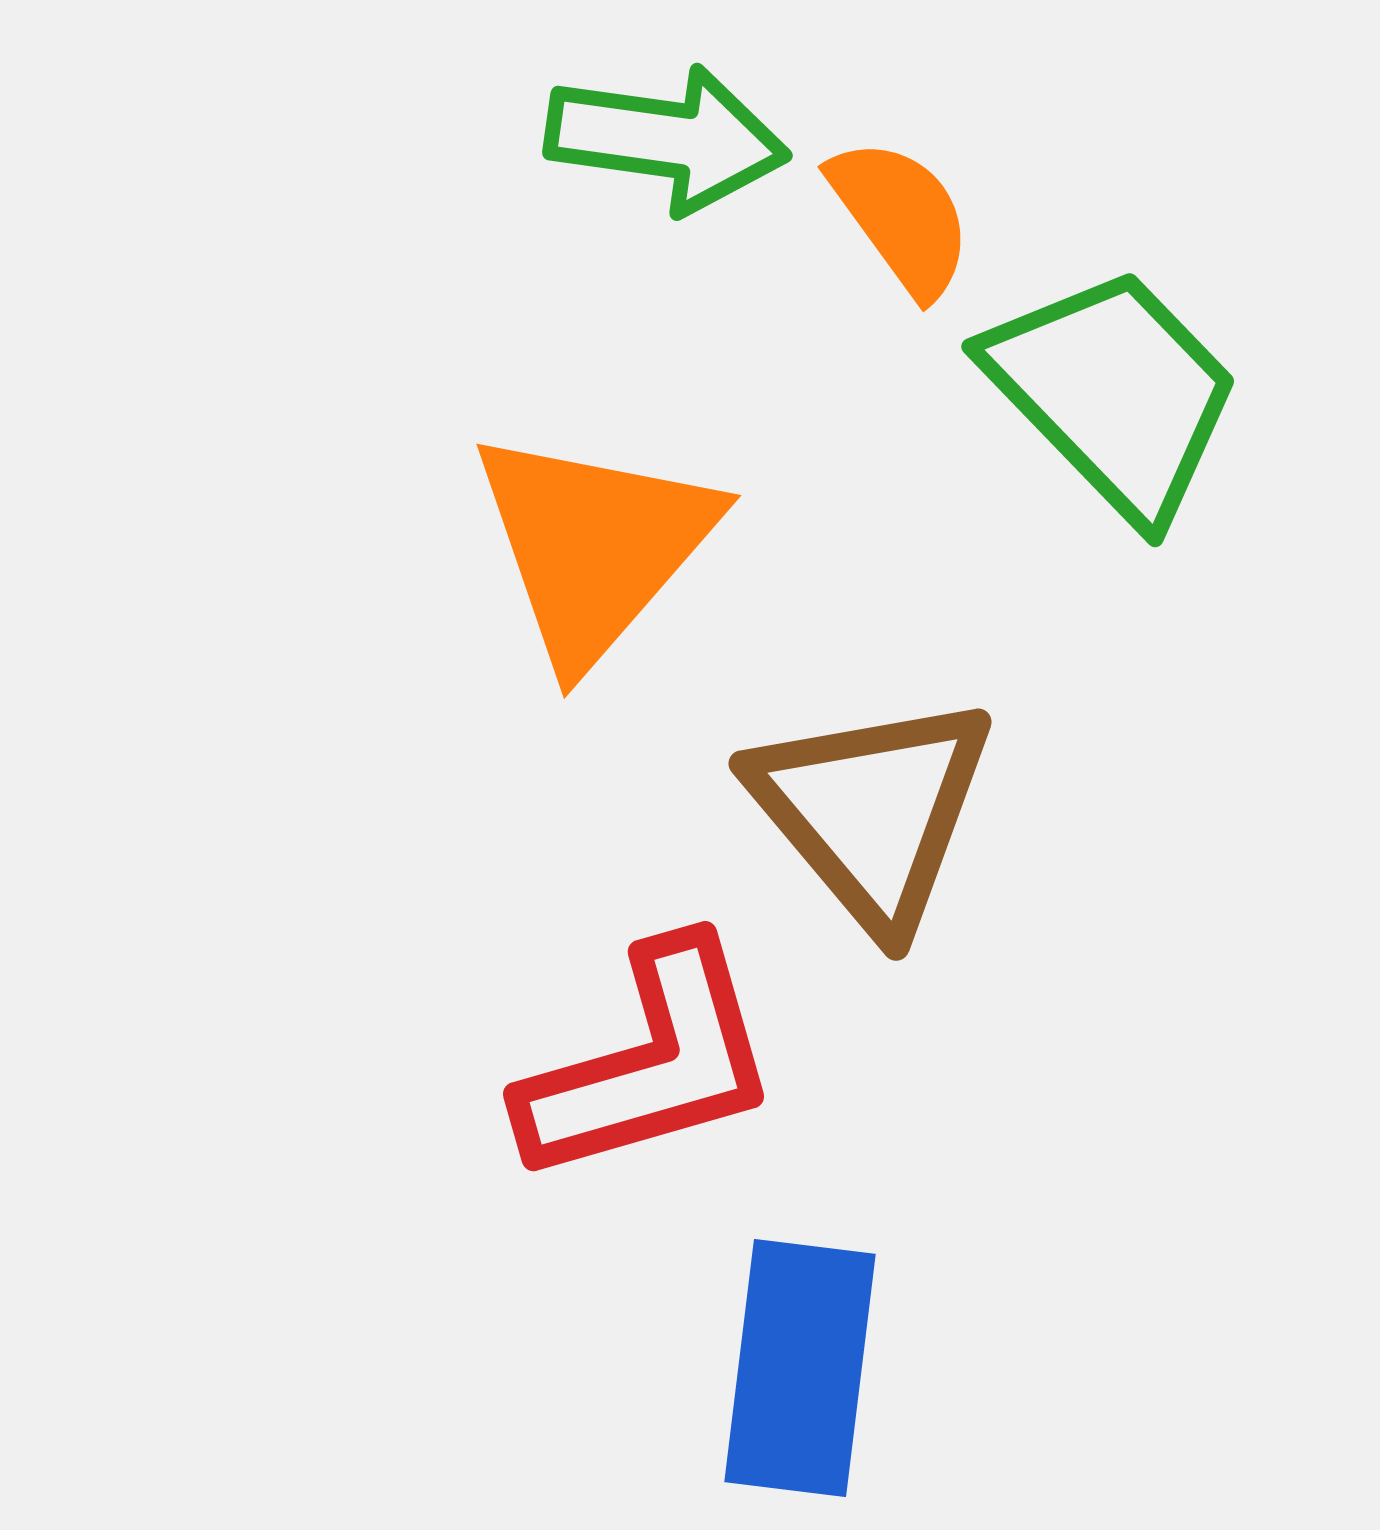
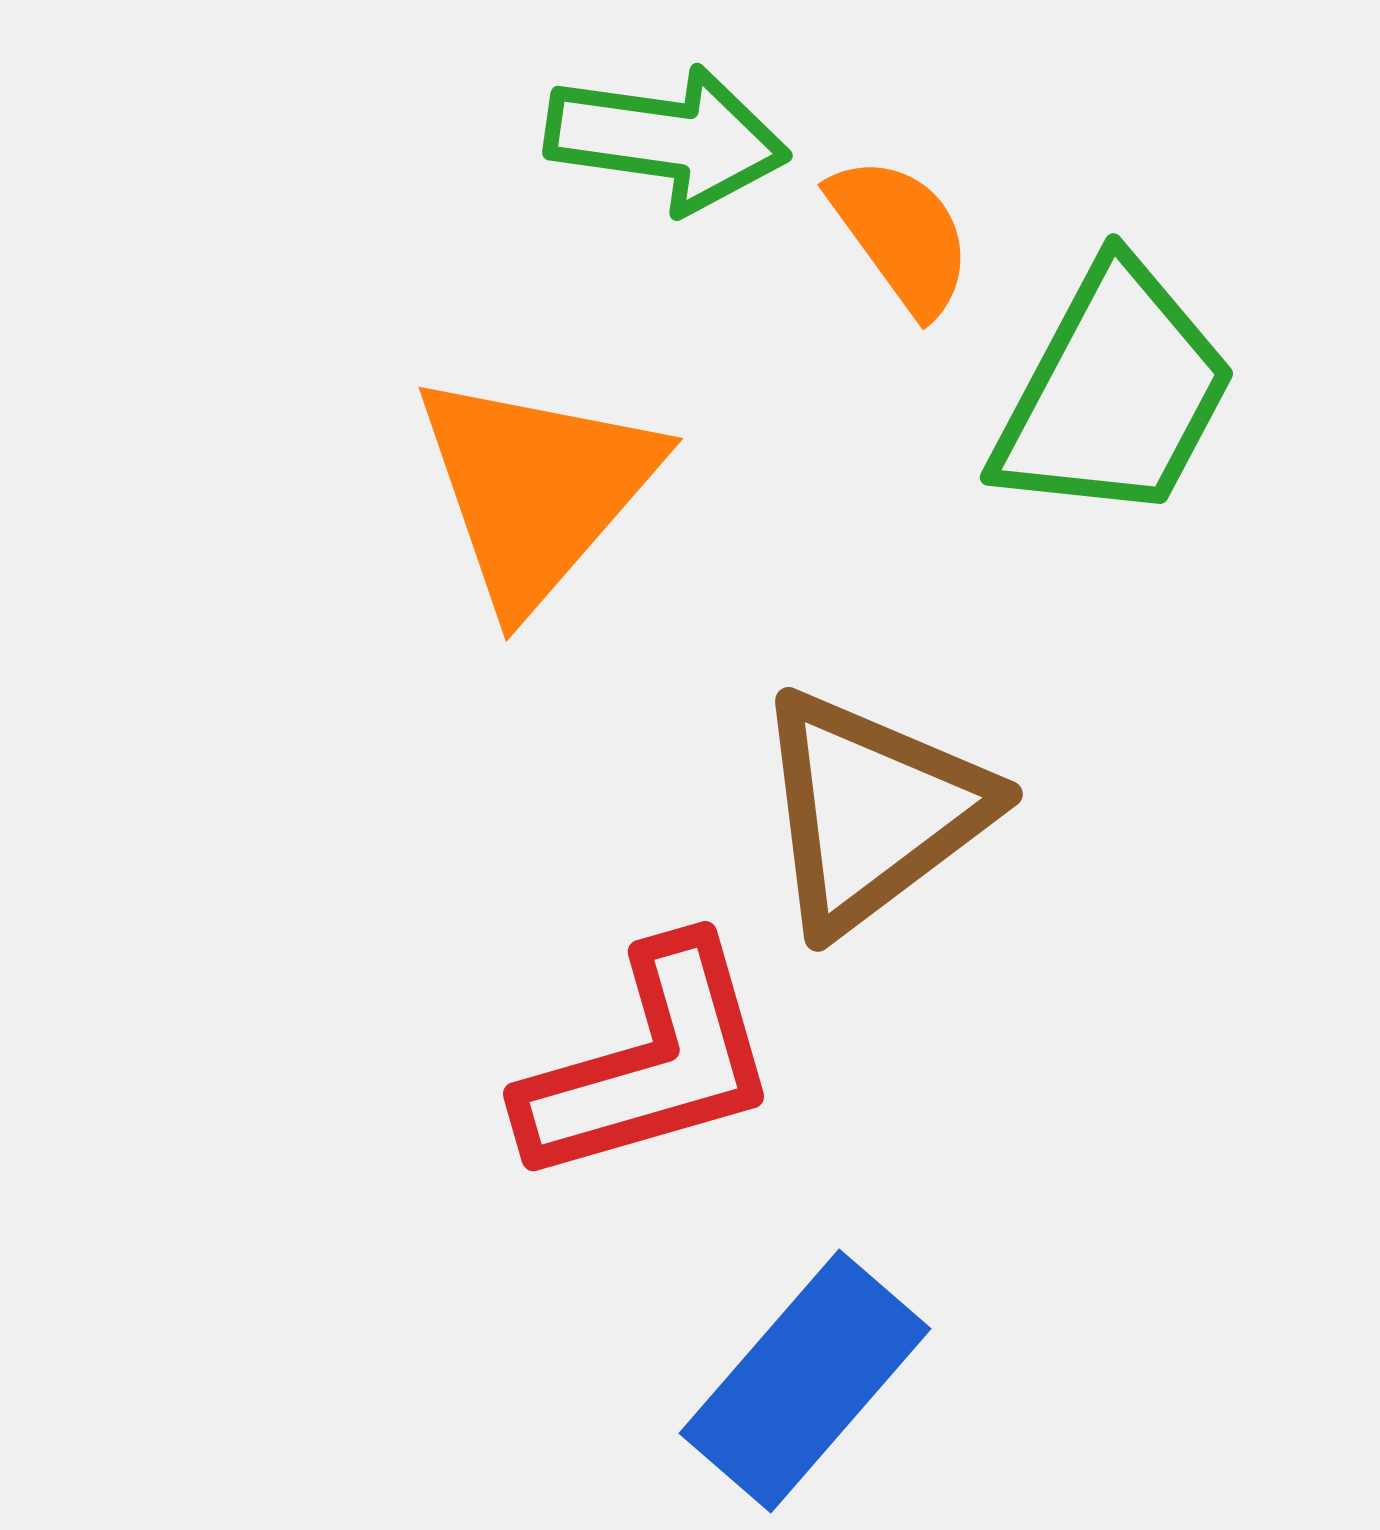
orange semicircle: moved 18 px down
green trapezoid: rotated 72 degrees clockwise
orange triangle: moved 58 px left, 57 px up
brown triangle: rotated 33 degrees clockwise
blue rectangle: moved 5 px right, 13 px down; rotated 34 degrees clockwise
